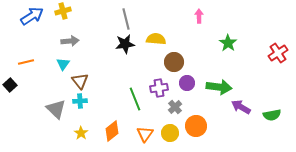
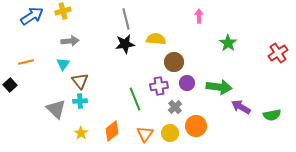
purple cross: moved 2 px up
